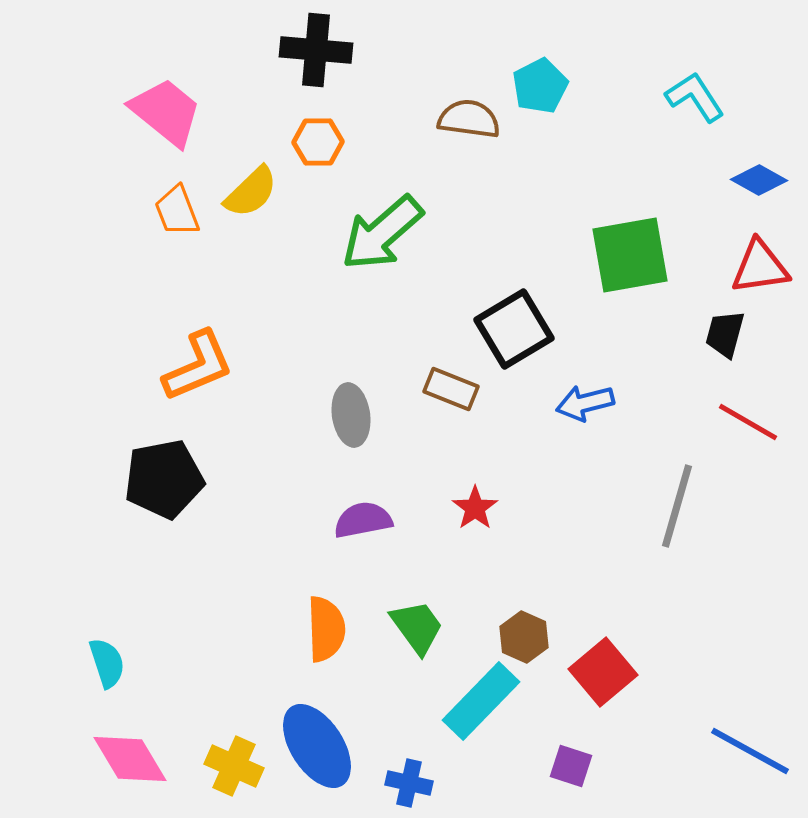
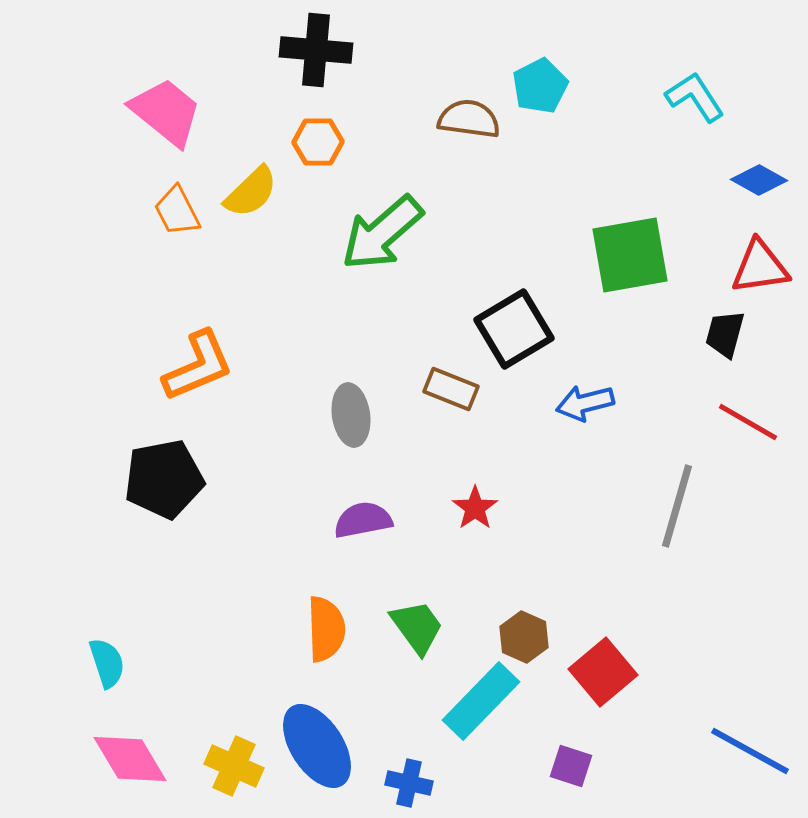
orange trapezoid: rotated 6 degrees counterclockwise
